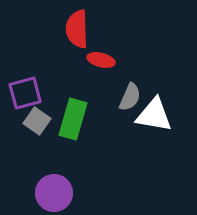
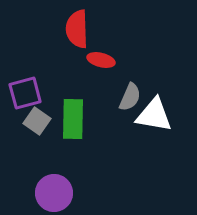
green rectangle: rotated 15 degrees counterclockwise
